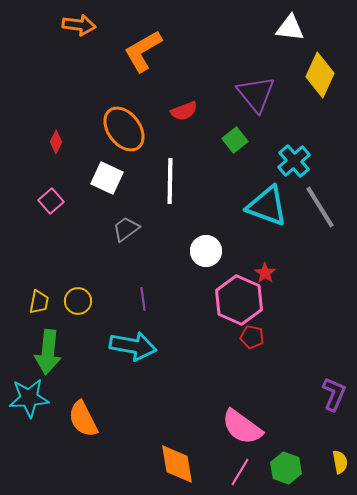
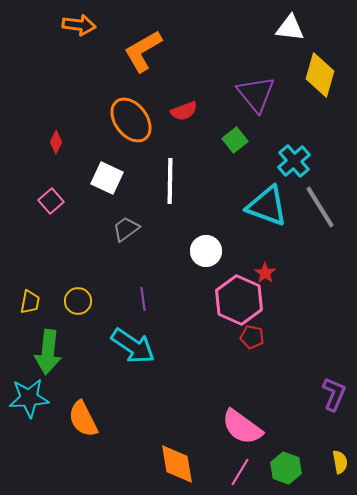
yellow diamond: rotated 9 degrees counterclockwise
orange ellipse: moved 7 px right, 9 px up
yellow trapezoid: moved 9 px left
cyan arrow: rotated 24 degrees clockwise
